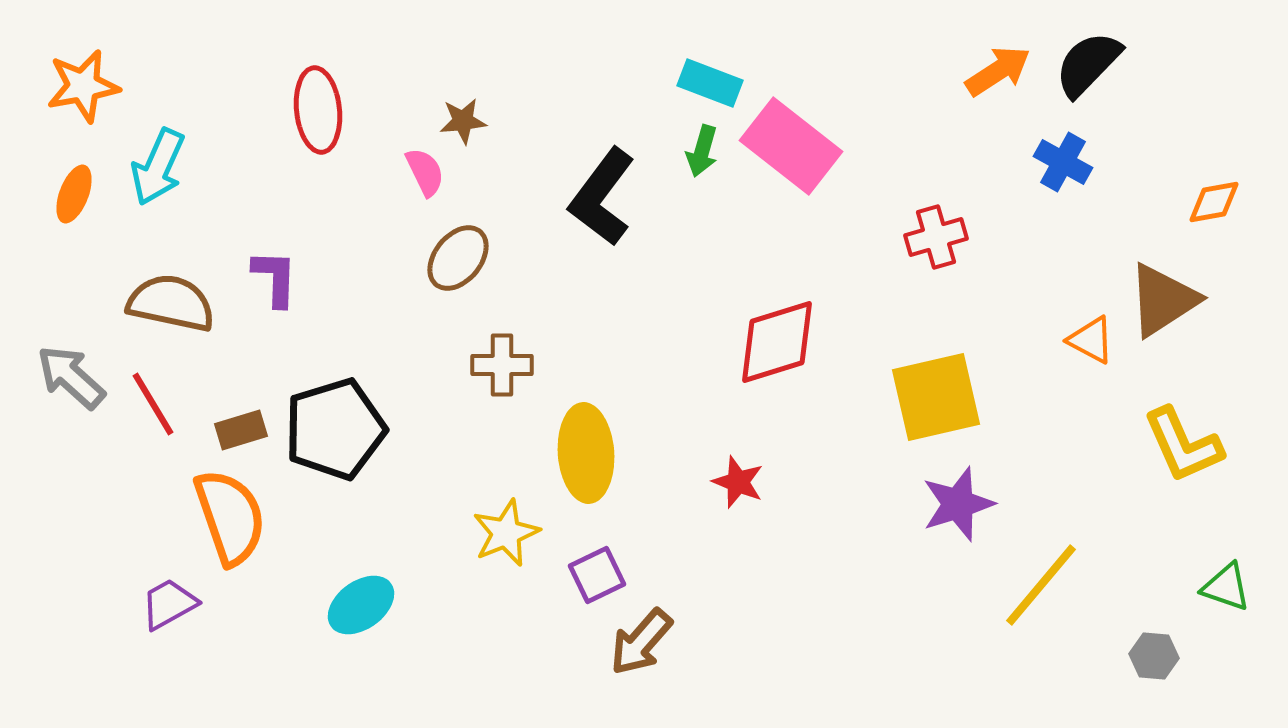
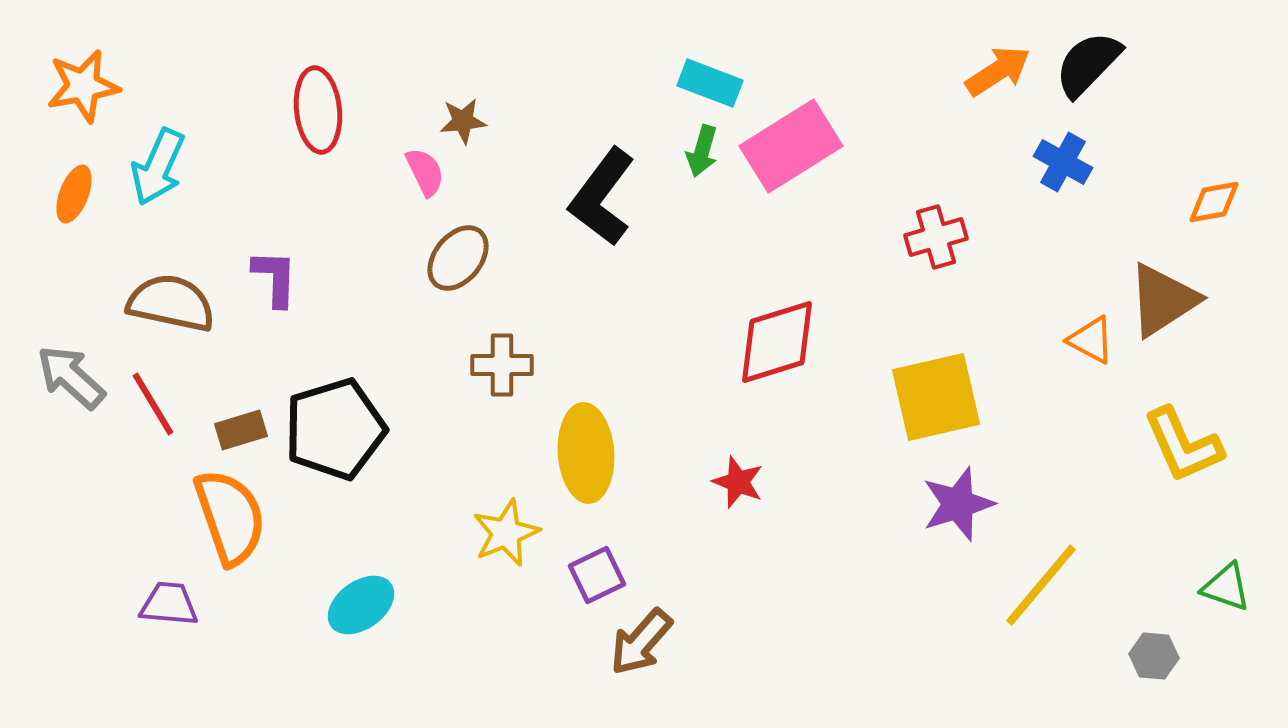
pink rectangle: rotated 70 degrees counterclockwise
purple trapezoid: rotated 34 degrees clockwise
